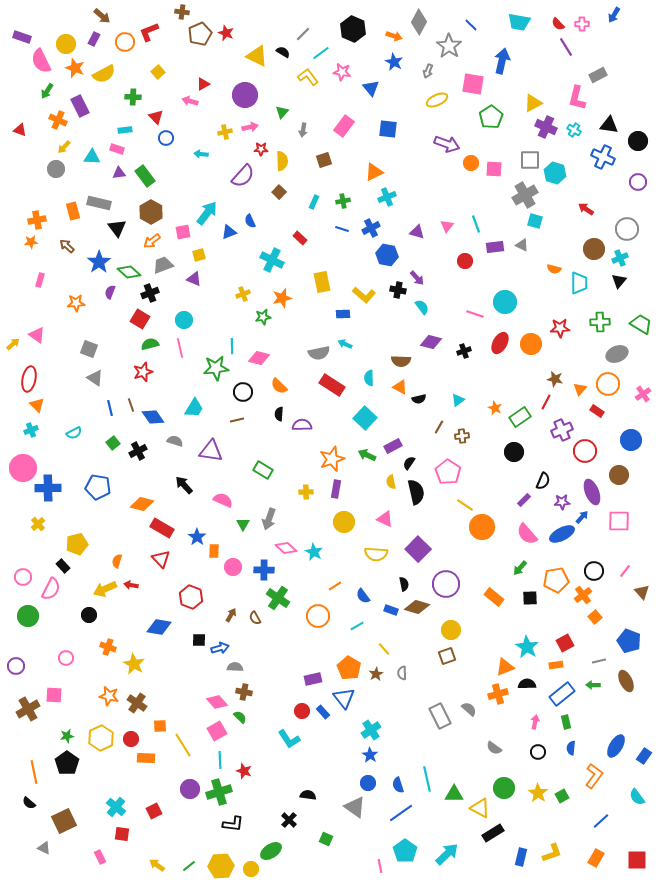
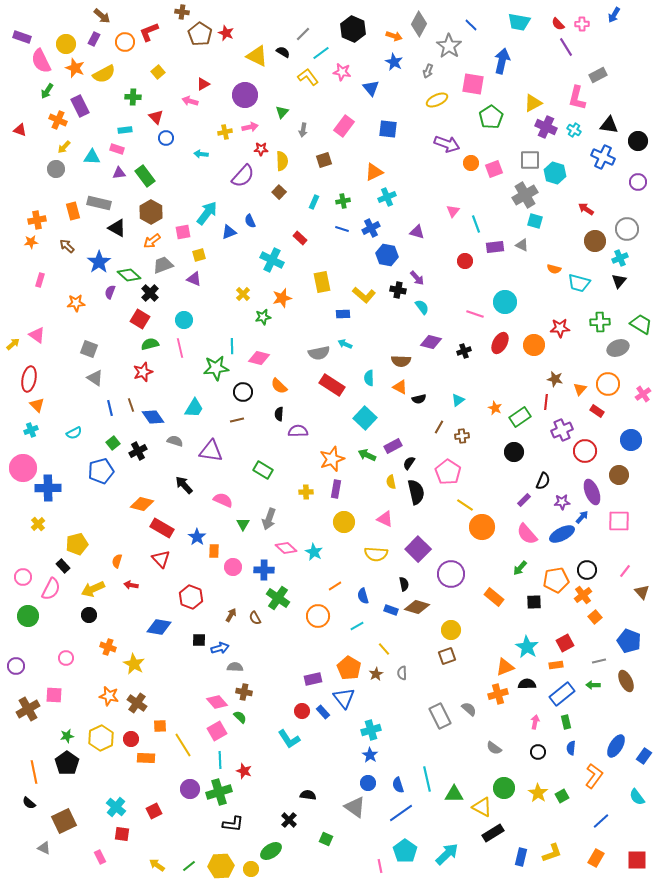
gray diamond at (419, 22): moved 2 px down
brown pentagon at (200, 34): rotated 15 degrees counterclockwise
pink square at (494, 169): rotated 24 degrees counterclockwise
pink triangle at (447, 226): moved 6 px right, 15 px up
black triangle at (117, 228): rotated 24 degrees counterclockwise
brown circle at (594, 249): moved 1 px right, 8 px up
green diamond at (129, 272): moved 3 px down
cyan trapezoid at (579, 283): rotated 105 degrees clockwise
black cross at (150, 293): rotated 24 degrees counterclockwise
yellow cross at (243, 294): rotated 24 degrees counterclockwise
orange circle at (531, 344): moved 3 px right, 1 px down
gray ellipse at (617, 354): moved 1 px right, 6 px up
red line at (546, 402): rotated 21 degrees counterclockwise
purple semicircle at (302, 425): moved 4 px left, 6 px down
blue pentagon at (98, 487): moved 3 px right, 16 px up; rotated 25 degrees counterclockwise
black circle at (594, 571): moved 7 px left, 1 px up
purple circle at (446, 584): moved 5 px right, 10 px up
yellow arrow at (105, 589): moved 12 px left
blue semicircle at (363, 596): rotated 21 degrees clockwise
black square at (530, 598): moved 4 px right, 4 px down
cyan cross at (371, 730): rotated 18 degrees clockwise
yellow triangle at (480, 808): moved 2 px right, 1 px up
